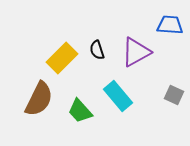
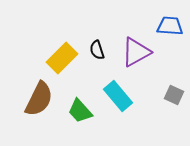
blue trapezoid: moved 1 px down
